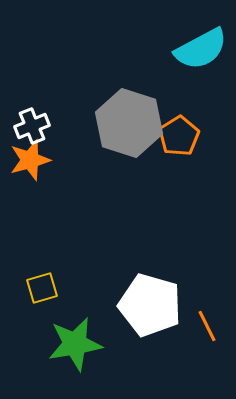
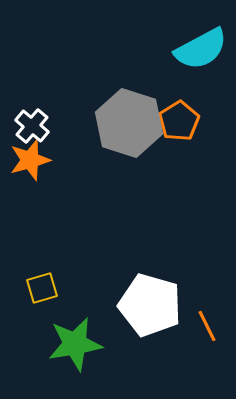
white cross: rotated 28 degrees counterclockwise
orange pentagon: moved 15 px up
